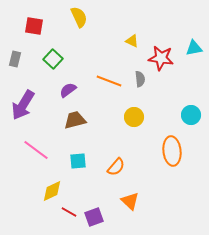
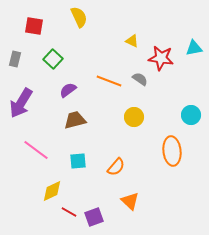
gray semicircle: rotated 49 degrees counterclockwise
purple arrow: moved 2 px left, 2 px up
